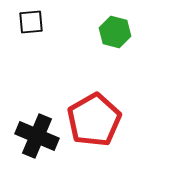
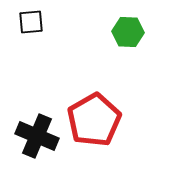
green hexagon: moved 13 px right; rotated 12 degrees counterclockwise
